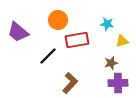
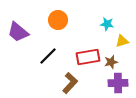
red rectangle: moved 11 px right, 17 px down
brown star: moved 1 px up
